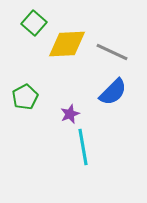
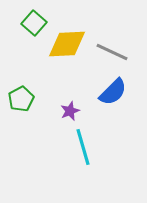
green pentagon: moved 4 px left, 2 px down
purple star: moved 3 px up
cyan line: rotated 6 degrees counterclockwise
